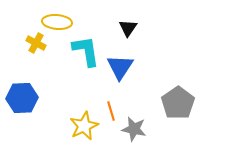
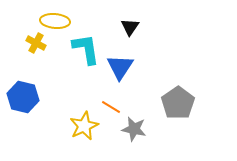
yellow ellipse: moved 2 px left, 1 px up
black triangle: moved 2 px right, 1 px up
cyan L-shape: moved 2 px up
blue hexagon: moved 1 px right, 1 px up; rotated 16 degrees clockwise
orange line: moved 4 px up; rotated 42 degrees counterclockwise
